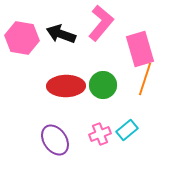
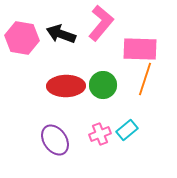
pink rectangle: rotated 72 degrees counterclockwise
